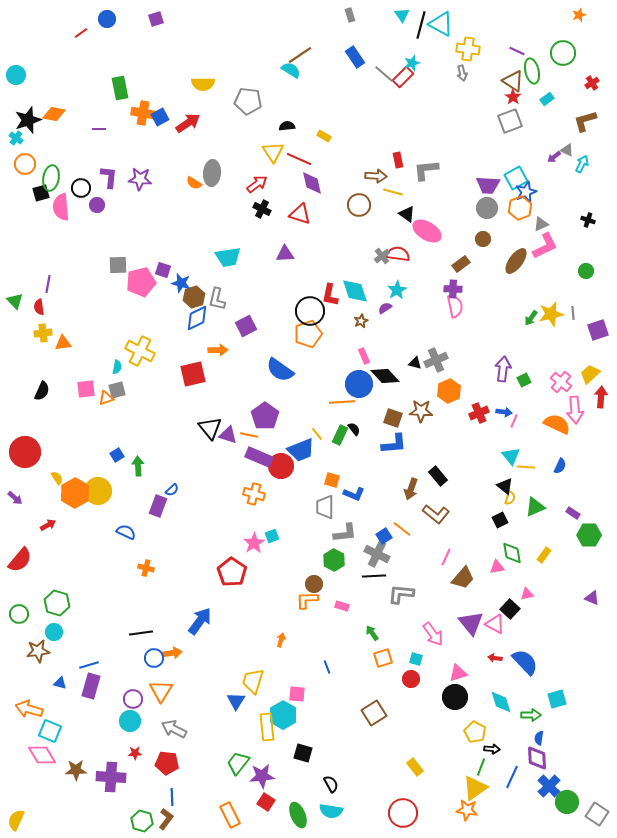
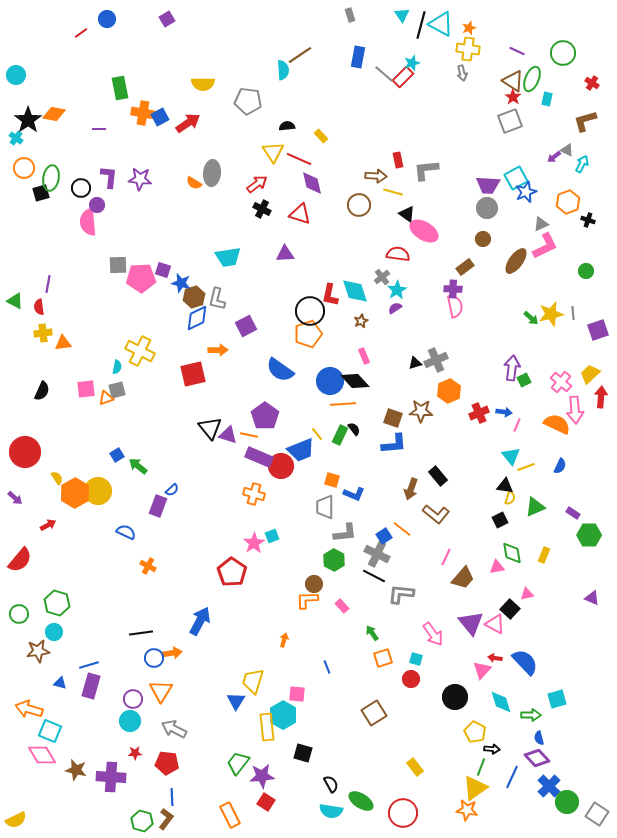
orange star at (579, 15): moved 110 px left, 13 px down
purple square at (156, 19): moved 11 px right; rotated 14 degrees counterclockwise
blue rectangle at (355, 57): moved 3 px right; rotated 45 degrees clockwise
cyan semicircle at (291, 70): moved 8 px left; rotated 54 degrees clockwise
green ellipse at (532, 71): moved 8 px down; rotated 35 degrees clockwise
red cross at (592, 83): rotated 24 degrees counterclockwise
cyan rectangle at (547, 99): rotated 40 degrees counterclockwise
black star at (28, 120): rotated 16 degrees counterclockwise
yellow rectangle at (324, 136): moved 3 px left; rotated 16 degrees clockwise
orange circle at (25, 164): moved 1 px left, 4 px down
pink semicircle at (61, 207): moved 27 px right, 15 px down
orange hexagon at (520, 208): moved 48 px right, 6 px up
pink ellipse at (427, 231): moved 3 px left
gray cross at (382, 256): moved 21 px down
brown rectangle at (461, 264): moved 4 px right, 3 px down
pink pentagon at (141, 282): moved 4 px up; rotated 12 degrees clockwise
green triangle at (15, 301): rotated 18 degrees counterclockwise
purple semicircle at (385, 308): moved 10 px right
green arrow at (531, 318): rotated 84 degrees counterclockwise
black triangle at (415, 363): rotated 32 degrees counterclockwise
purple arrow at (503, 369): moved 9 px right, 1 px up
black diamond at (385, 376): moved 30 px left, 5 px down
blue circle at (359, 384): moved 29 px left, 3 px up
orange line at (342, 402): moved 1 px right, 2 px down
pink line at (514, 421): moved 3 px right, 4 px down
green arrow at (138, 466): rotated 48 degrees counterclockwise
yellow line at (526, 467): rotated 24 degrees counterclockwise
black triangle at (505, 486): rotated 30 degrees counterclockwise
yellow rectangle at (544, 555): rotated 14 degrees counterclockwise
orange cross at (146, 568): moved 2 px right, 2 px up; rotated 14 degrees clockwise
black line at (374, 576): rotated 30 degrees clockwise
pink rectangle at (342, 606): rotated 32 degrees clockwise
blue arrow at (200, 621): rotated 8 degrees counterclockwise
orange arrow at (281, 640): moved 3 px right
pink triangle at (458, 673): moved 24 px right, 3 px up; rotated 30 degrees counterclockwise
blue semicircle at (539, 738): rotated 24 degrees counterclockwise
purple diamond at (537, 758): rotated 40 degrees counterclockwise
brown star at (76, 770): rotated 15 degrees clockwise
green ellipse at (298, 815): moved 63 px right, 14 px up; rotated 35 degrees counterclockwise
yellow semicircle at (16, 820): rotated 140 degrees counterclockwise
